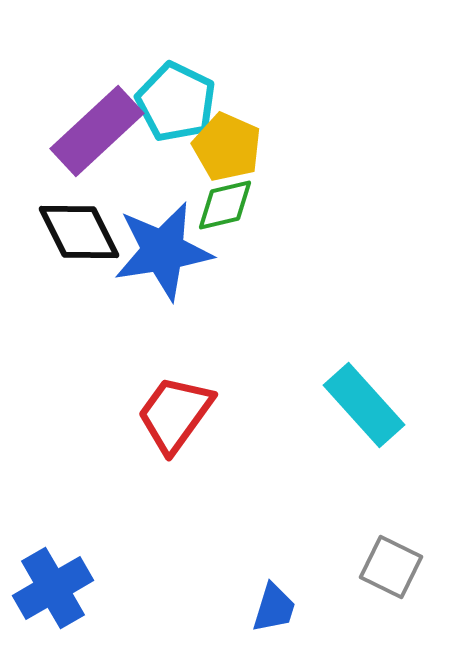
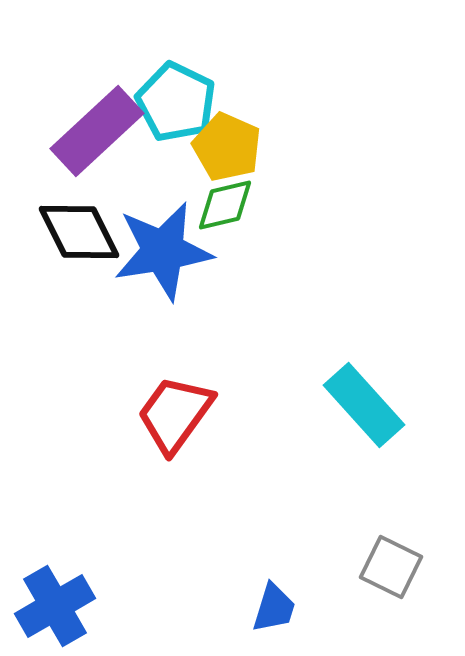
blue cross: moved 2 px right, 18 px down
